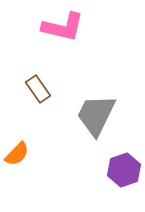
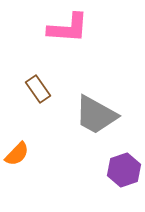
pink L-shape: moved 5 px right, 1 px down; rotated 9 degrees counterclockwise
gray trapezoid: rotated 87 degrees counterclockwise
